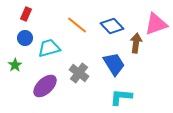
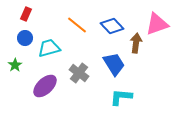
pink triangle: moved 1 px right
